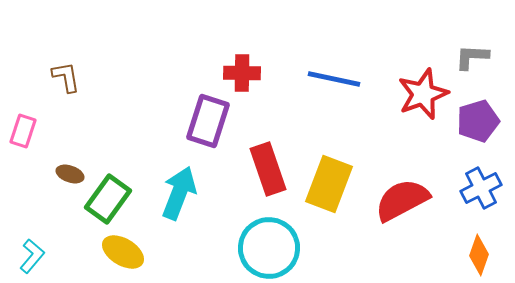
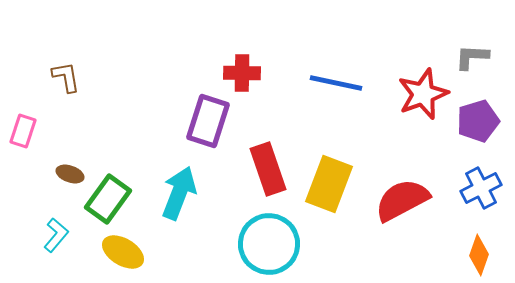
blue line: moved 2 px right, 4 px down
cyan circle: moved 4 px up
cyan L-shape: moved 24 px right, 21 px up
